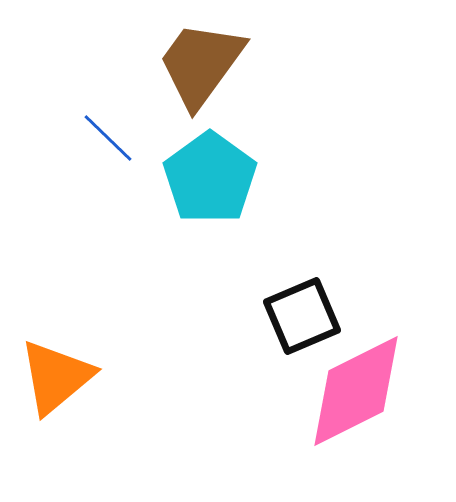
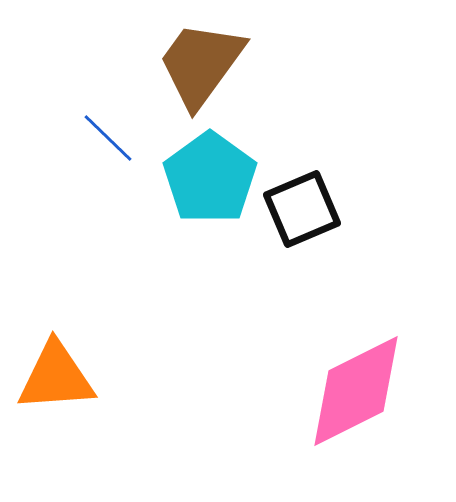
black square: moved 107 px up
orange triangle: rotated 36 degrees clockwise
